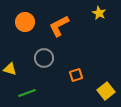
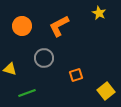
orange circle: moved 3 px left, 4 px down
